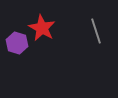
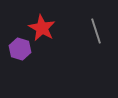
purple hexagon: moved 3 px right, 6 px down
